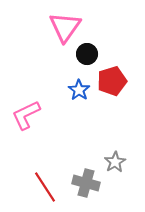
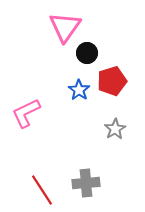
black circle: moved 1 px up
pink L-shape: moved 2 px up
gray star: moved 33 px up
gray cross: rotated 20 degrees counterclockwise
red line: moved 3 px left, 3 px down
